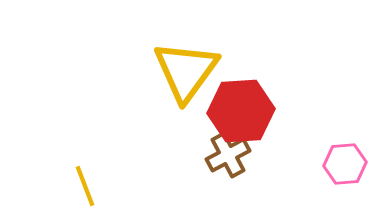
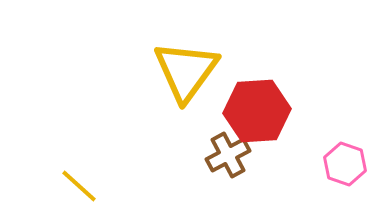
red hexagon: moved 16 px right
pink hexagon: rotated 24 degrees clockwise
yellow line: moved 6 px left; rotated 27 degrees counterclockwise
